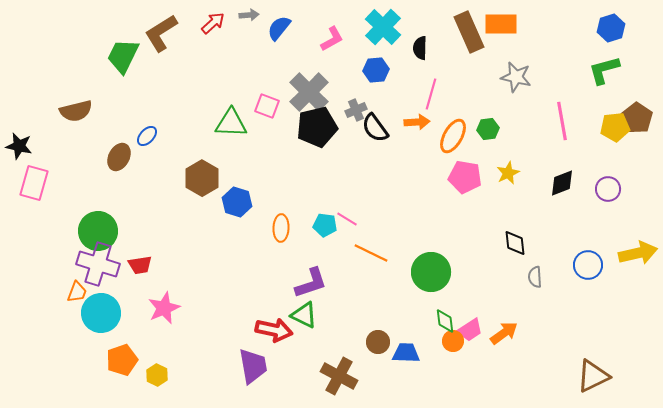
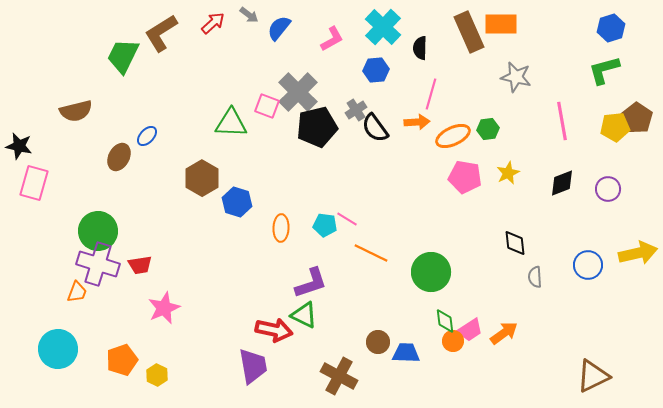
gray arrow at (249, 15): rotated 42 degrees clockwise
gray cross at (309, 92): moved 11 px left
gray cross at (356, 110): rotated 10 degrees counterclockwise
orange ellipse at (453, 136): rotated 36 degrees clockwise
cyan circle at (101, 313): moved 43 px left, 36 px down
